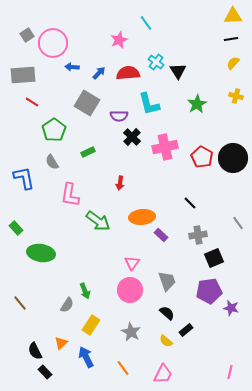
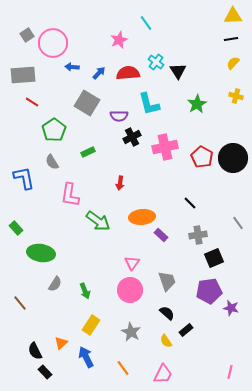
black cross at (132, 137): rotated 18 degrees clockwise
gray semicircle at (67, 305): moved 12 px left, 21 px up
yellow semicircle at (166, 341): rotated 16 degrees clockwise
